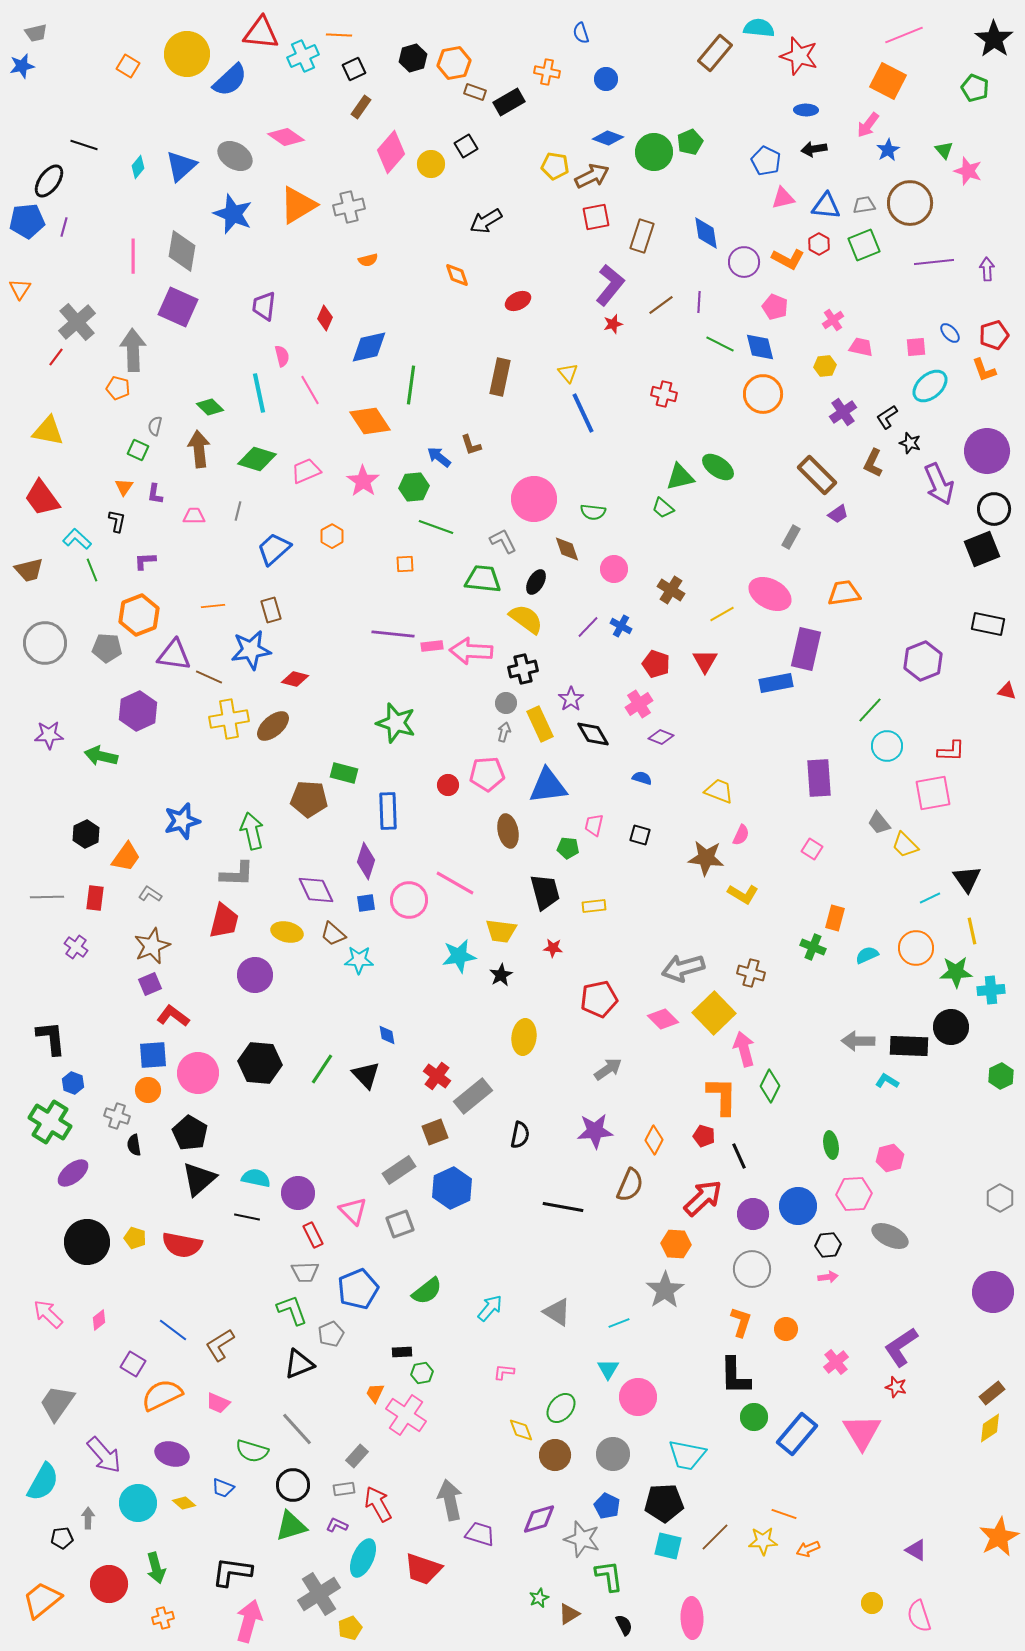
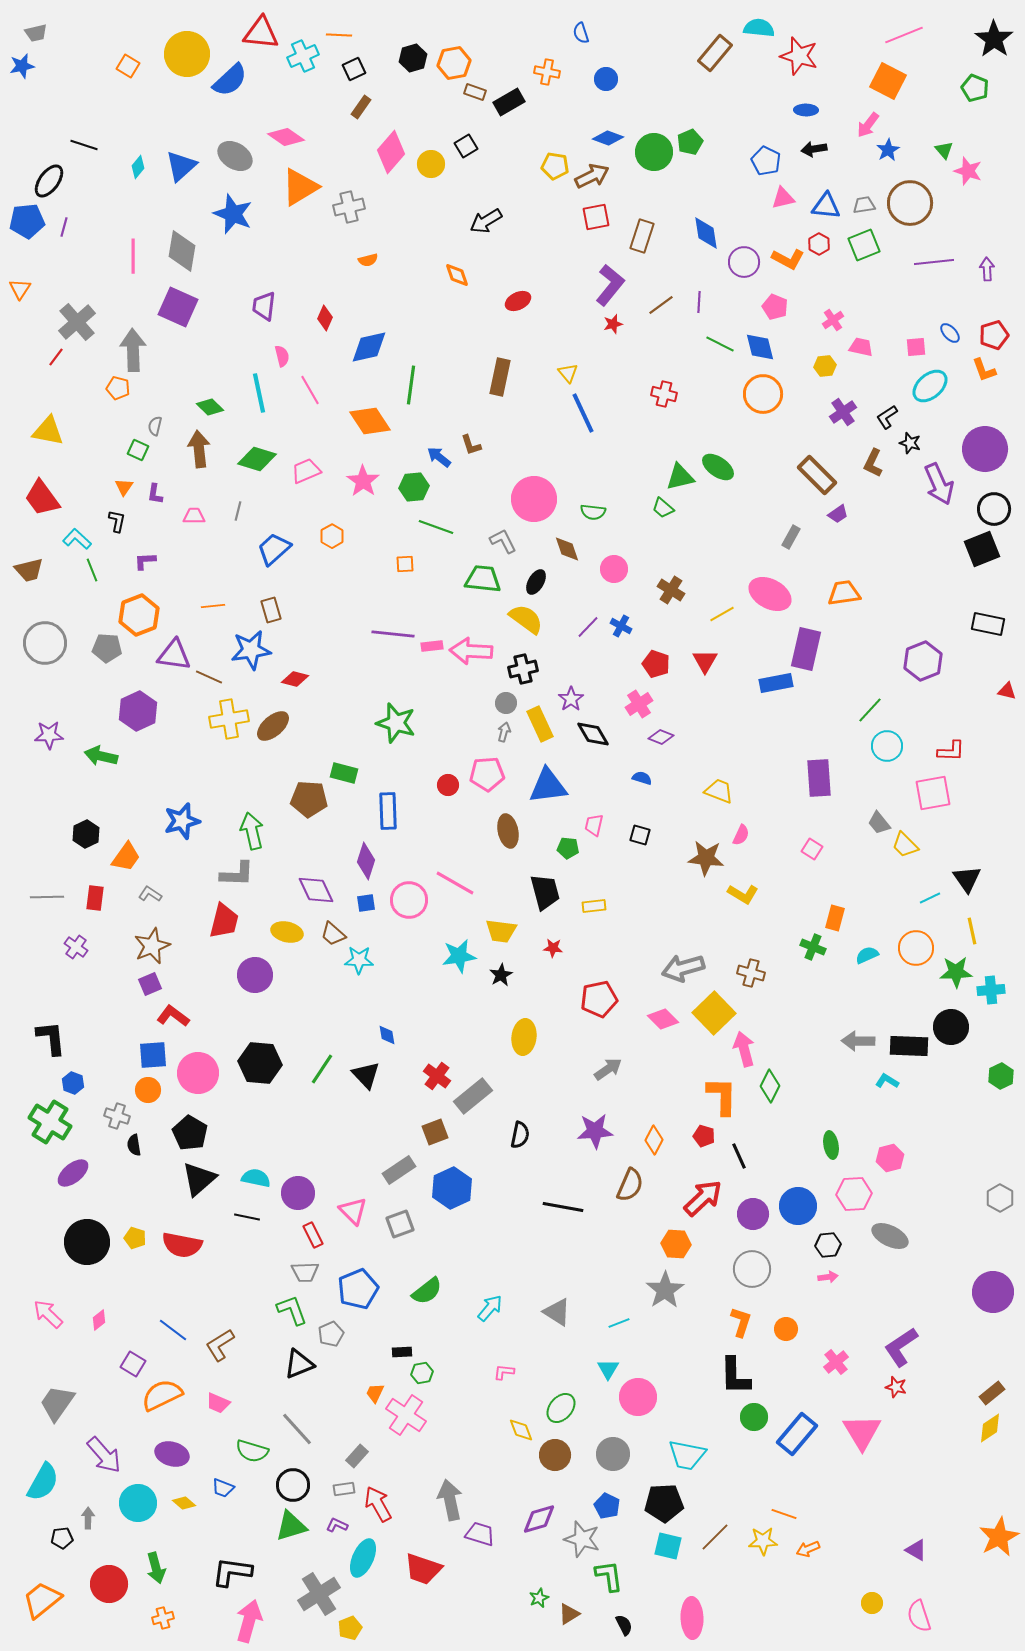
orange triangle at (298, 205): moved 2 px right, 18 px up
purple circle at (987, 451): moved 2 px left, 2 px up
